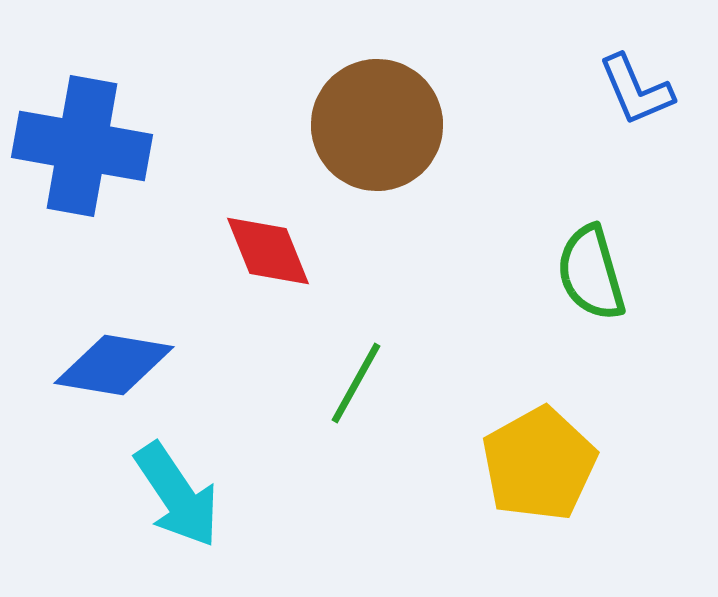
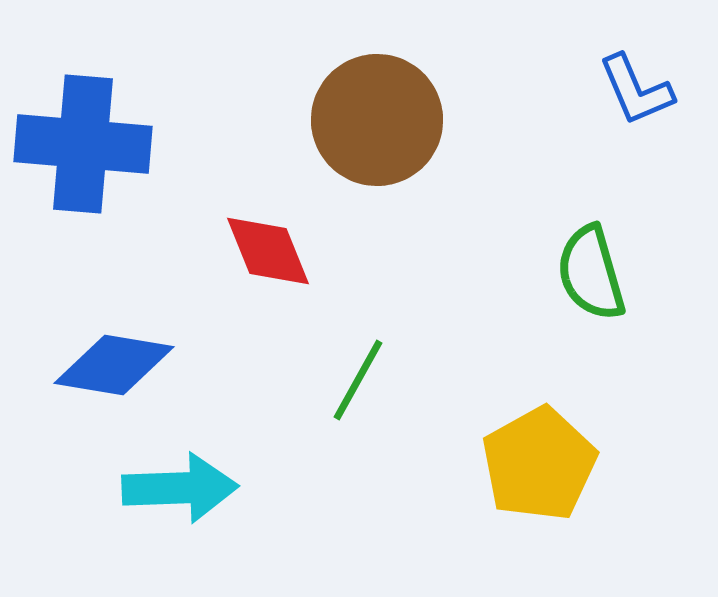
brown circle: moved 5 px up
blue cross: moved 1 px right, 2 px up; rotated 5 degrees counterclockwise
green line: moved 2 px right, 3 px up
cyan arrow: moved 3 px right, 7 px up; rotated 58 degrees counterclockwise
